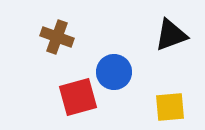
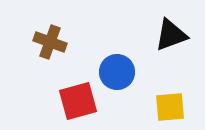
brown cross: moved 7 px left, 5 px down
blue circle: moved 3 px right
red square: moved 4 px down
